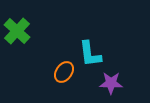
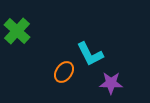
cyan L-shape: rotated 20 degrees counterclockwise
